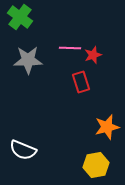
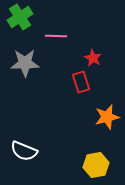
green cross: rotated 20 degrees clockwise
pink line: moved 14 px left, 12 px up
red star: moved 3 px down; rotated 24 degrees counterclockwise
gray star: moved 3 px left, 3 px down
orange star: moved 10 px up
white semicircle: moved 1 px right, 1 px down
